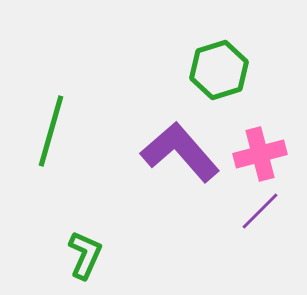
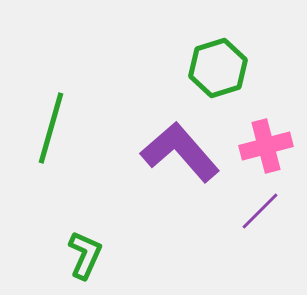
green hexagon: moved 1 px left, 2 px up
green line: moved 3 px up
pink cross: moved 6 px right, 8 px up
